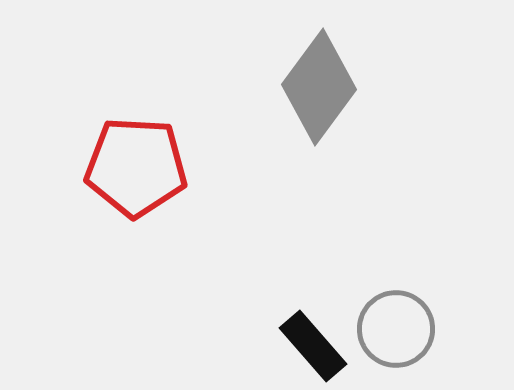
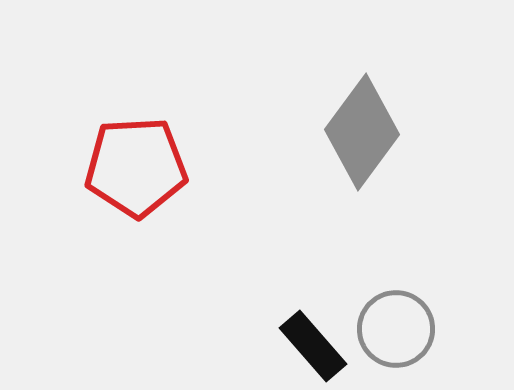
gray diamond: moved 43 px right, 45 px down
red pentagon: rotated 6 degrees counterclockwise
